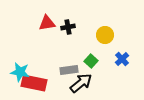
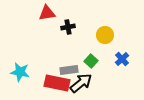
red triangle: moved 10 px up
red rectangle: moved 23 px right
